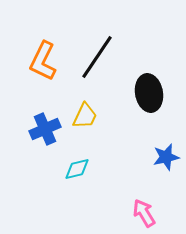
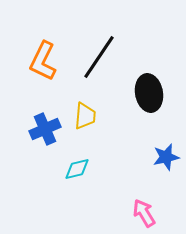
black line: moved 2 px right
yellow trapezoid: rotated 20 degrees counterclockwise
